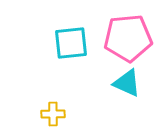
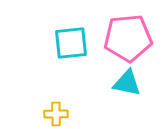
cyan triangle: rotated 12 degrees counterclockwise
yellow cross: moved 3 px right
